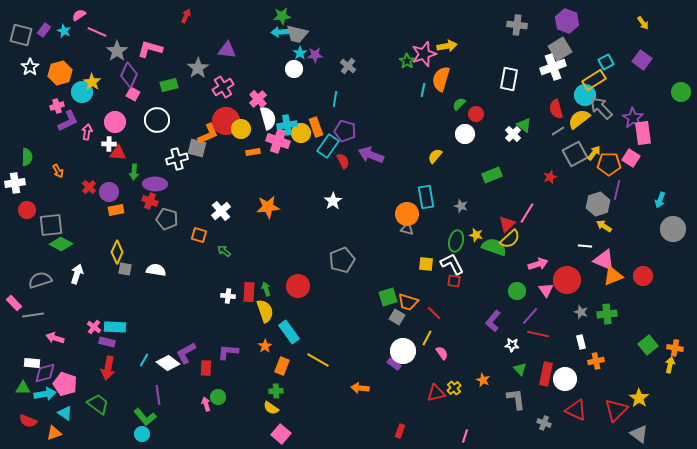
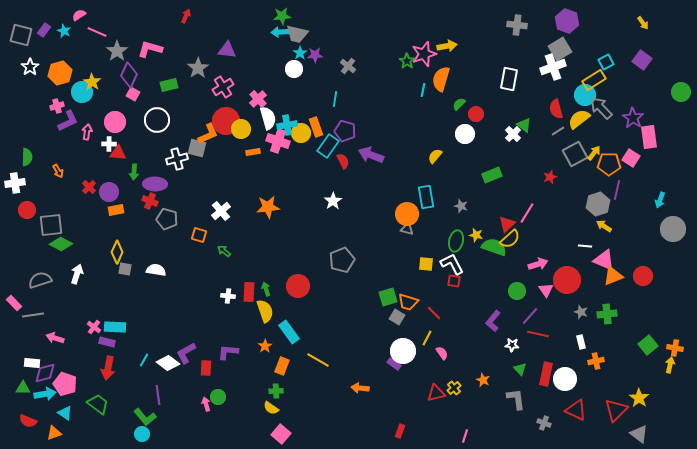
pink rectangle at (643, 133): moved 6 px right, 4 px down
